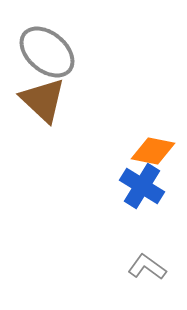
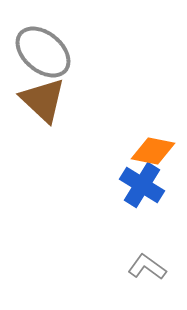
gray ellipse: moved 4 px left
blue cross: moved 1 px up
